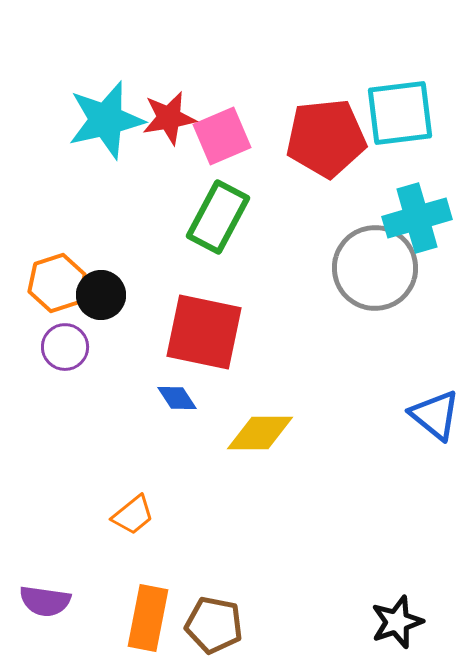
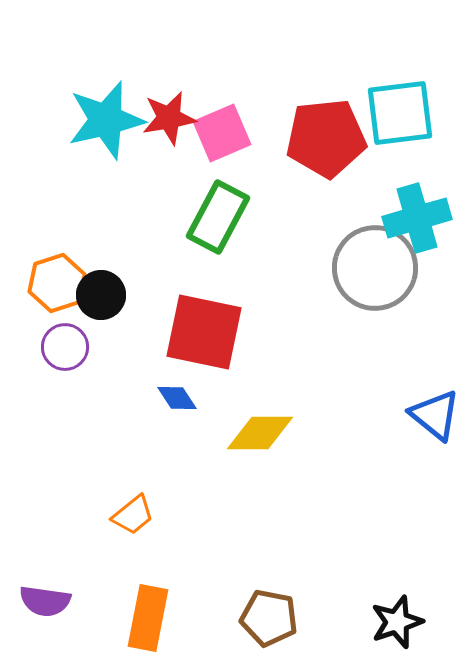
pink square: moved 3 px up
brown pentagon: moved 55 px right, 7 px up
